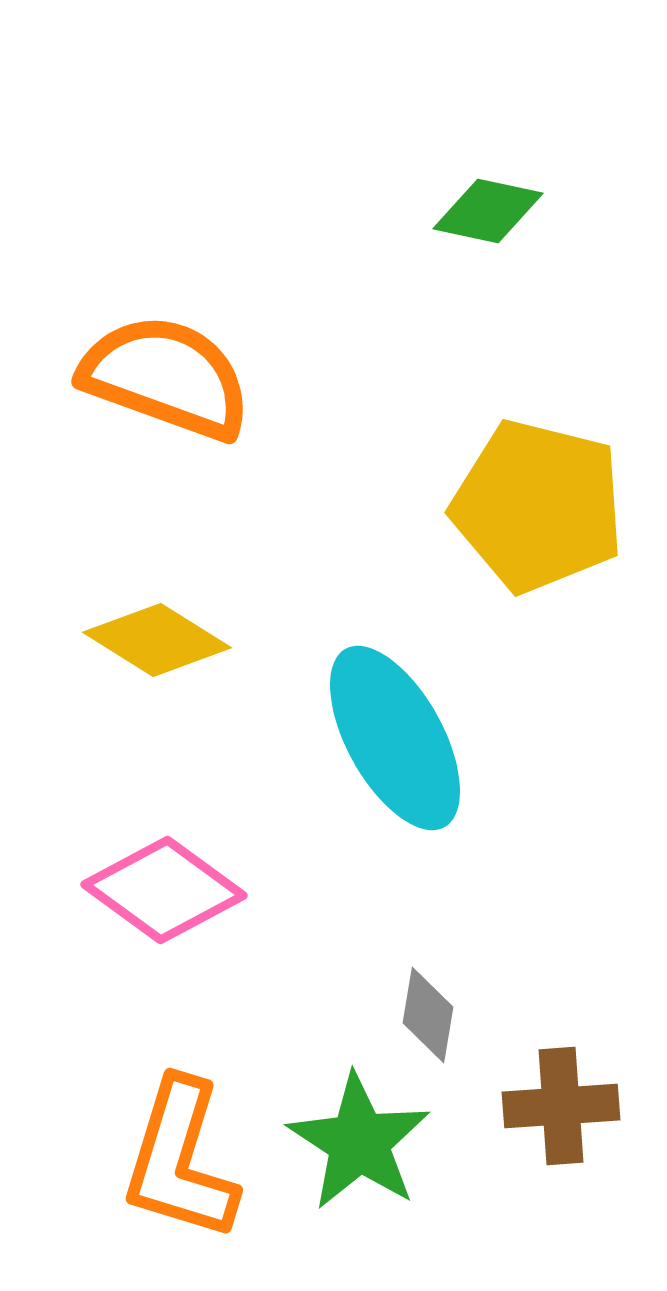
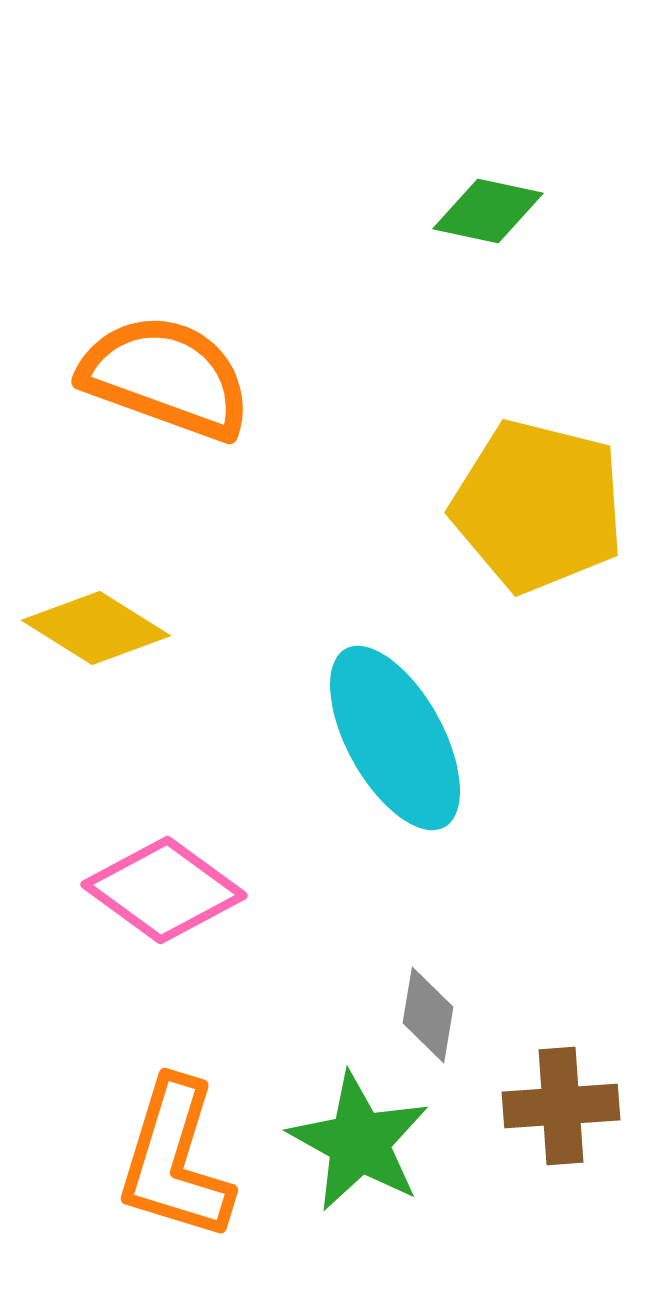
yellow diamond: moved 61 px left, 12 px up
green star: rotated 4 degrees counterclockwise
orange L-shape: moved 5 px left
